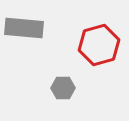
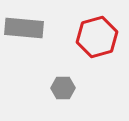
red hexagon: moved 2 px left, 8 px up
